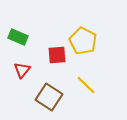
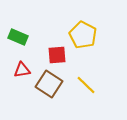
yellow pentagon: moved 6 px up
red triangle: rotated 42 degrees clockwise
brown square: moved 13 px up
